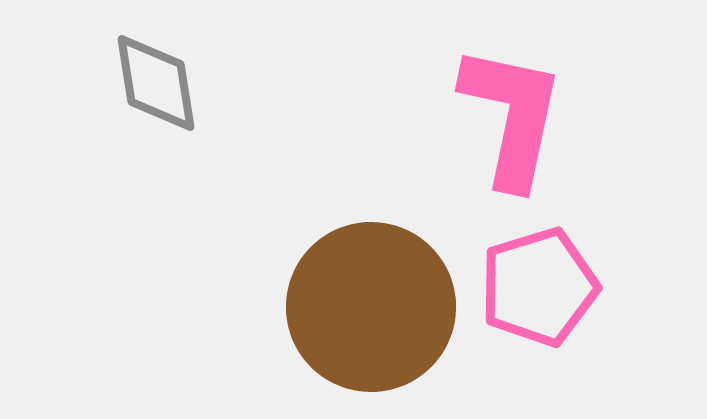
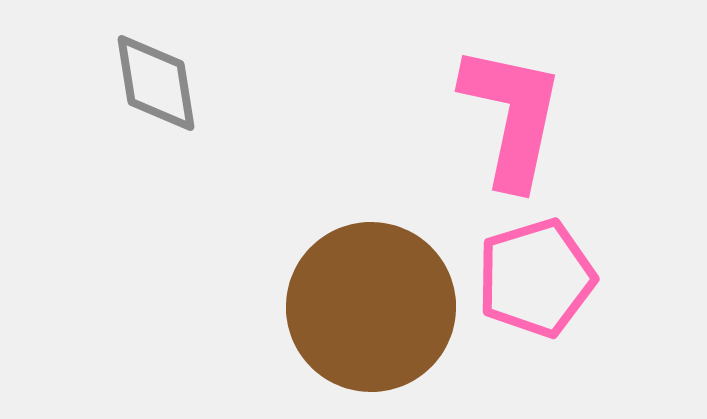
pink pentagon: moved 3 px left, 9 px up
